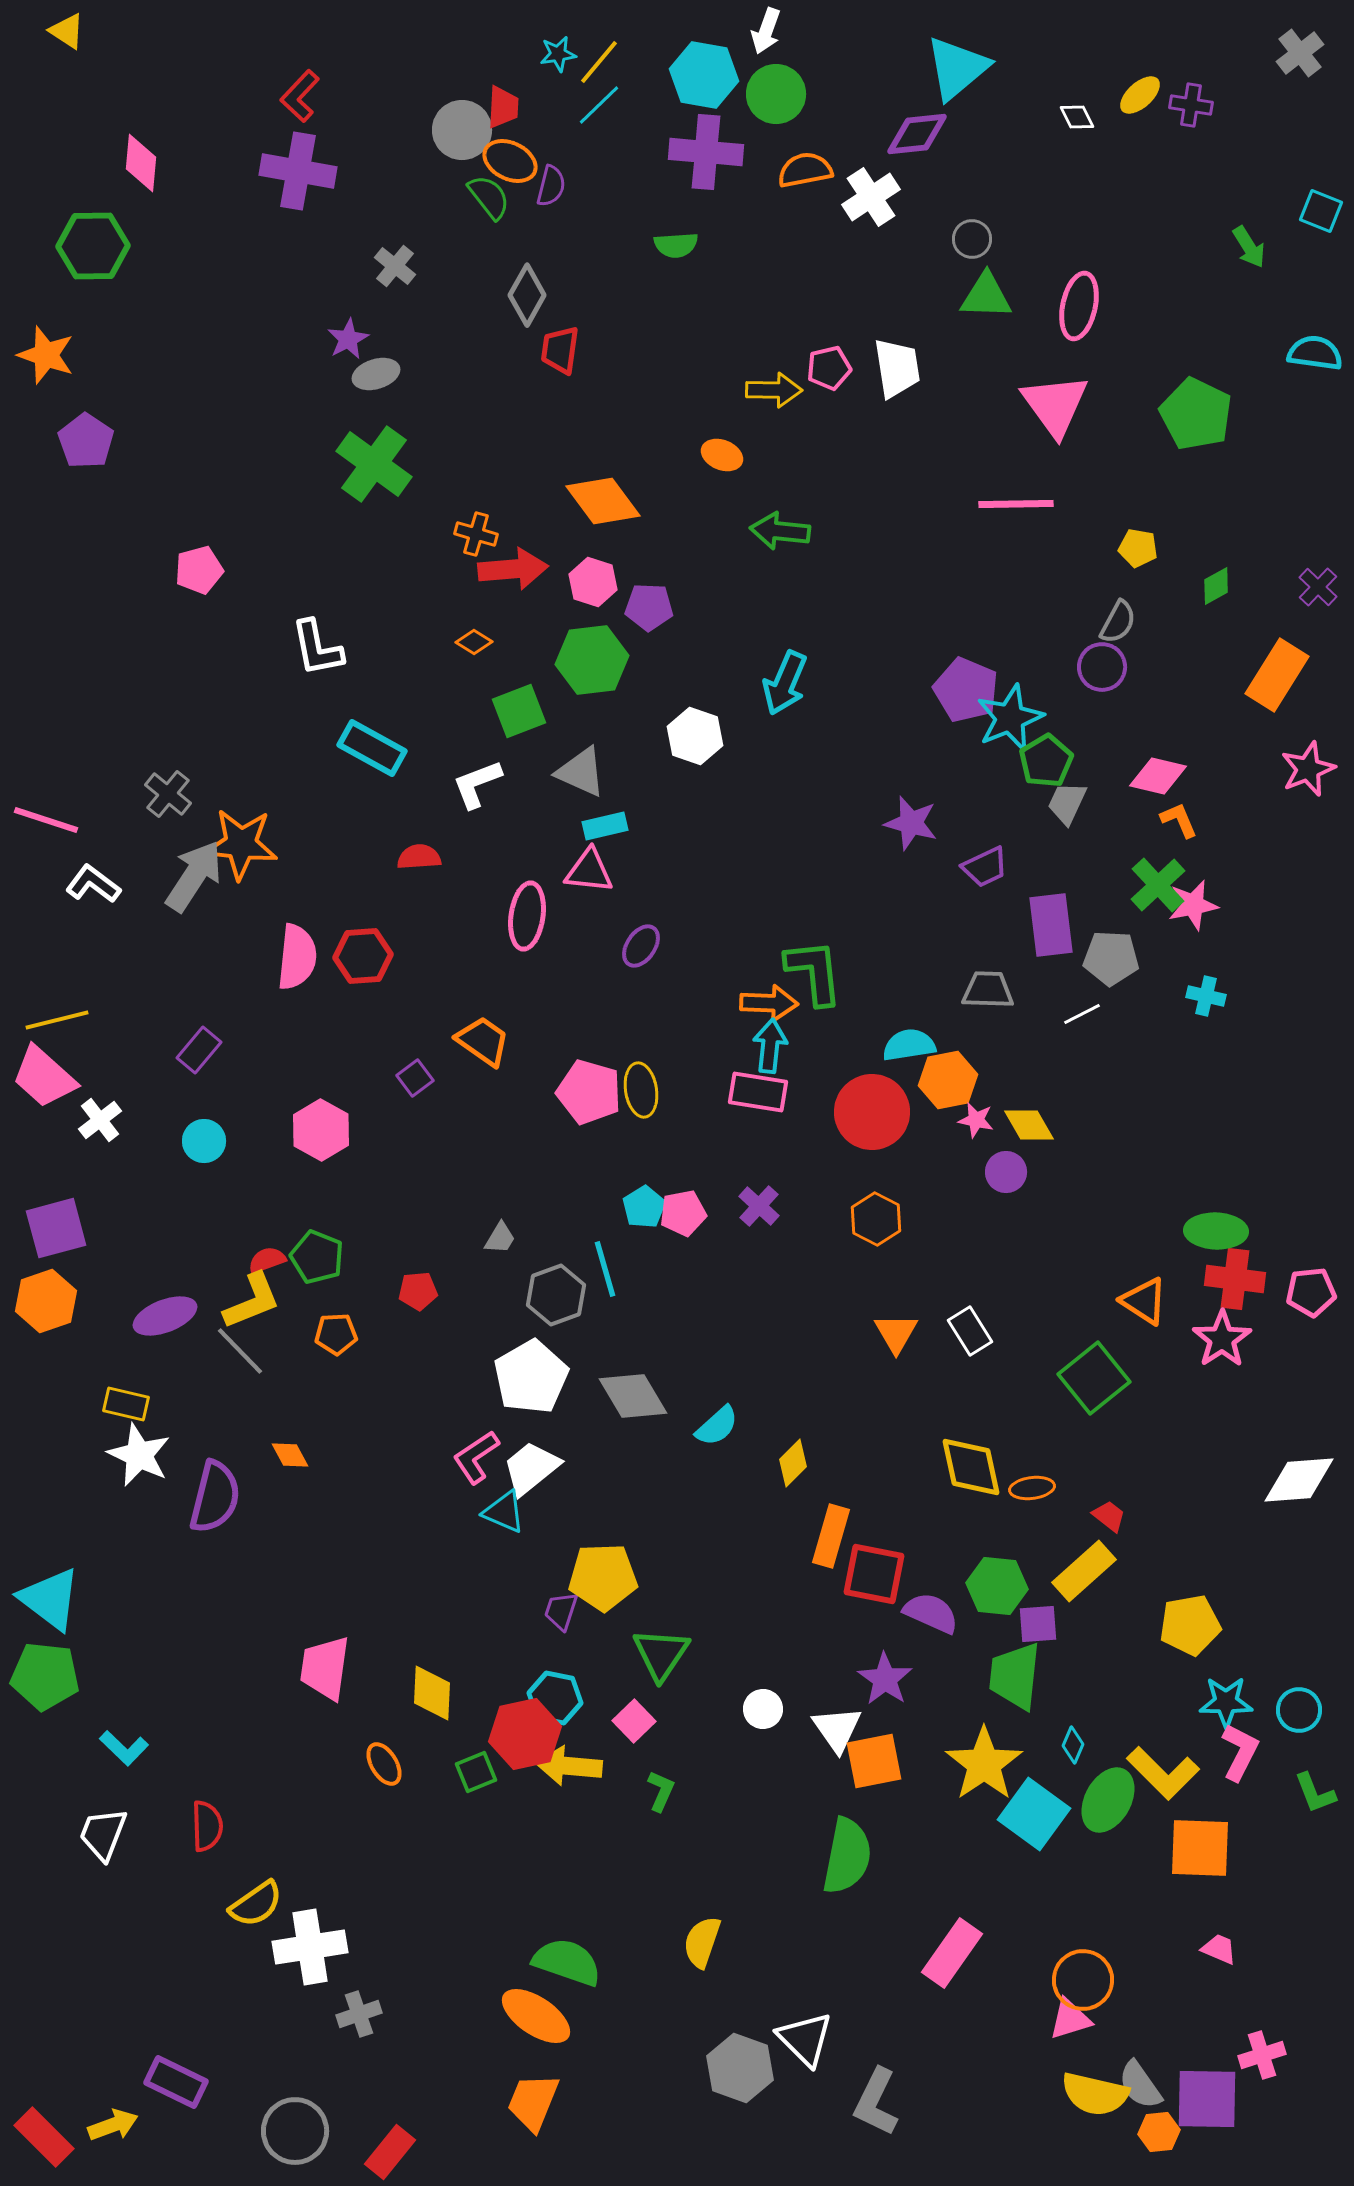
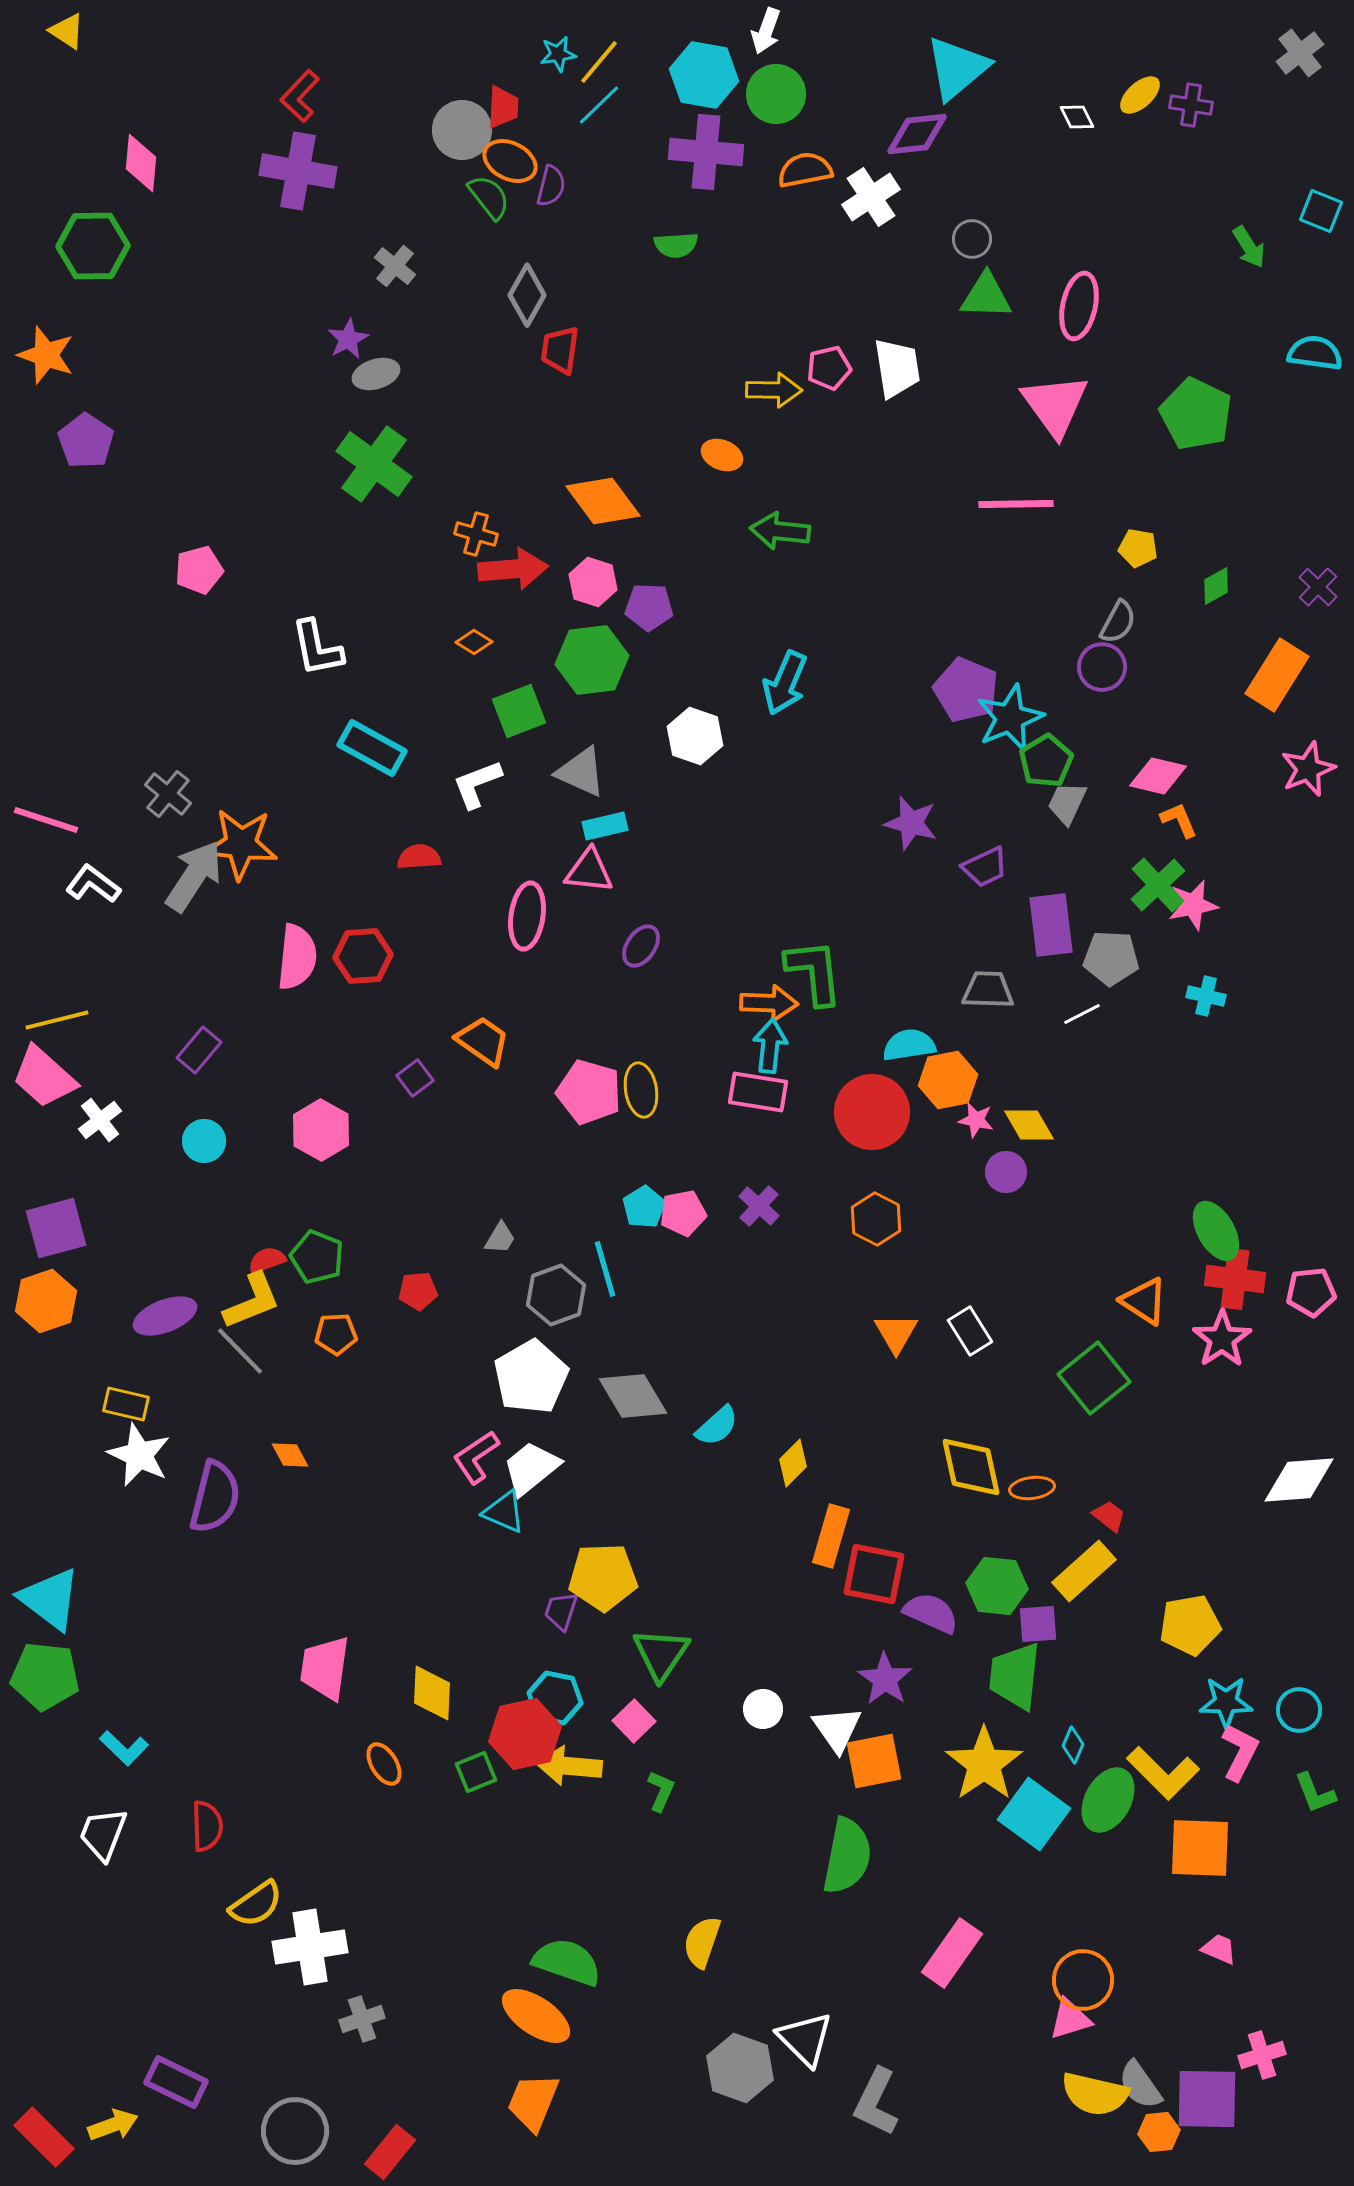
green ellipse at (1216, 1231): rotated 58 degrees clockwise
gray cross at (359, 2014): moved 3 px right, 5 px down
